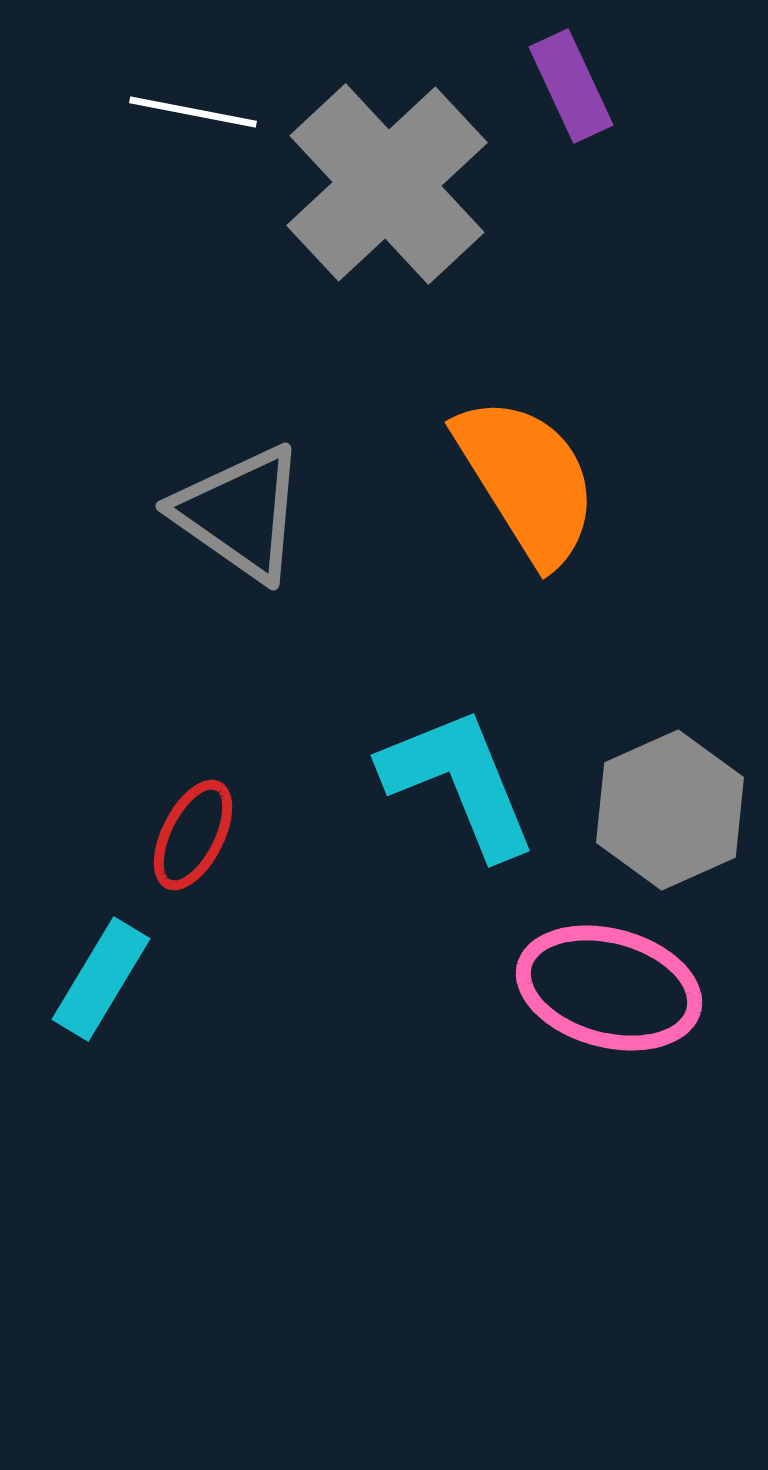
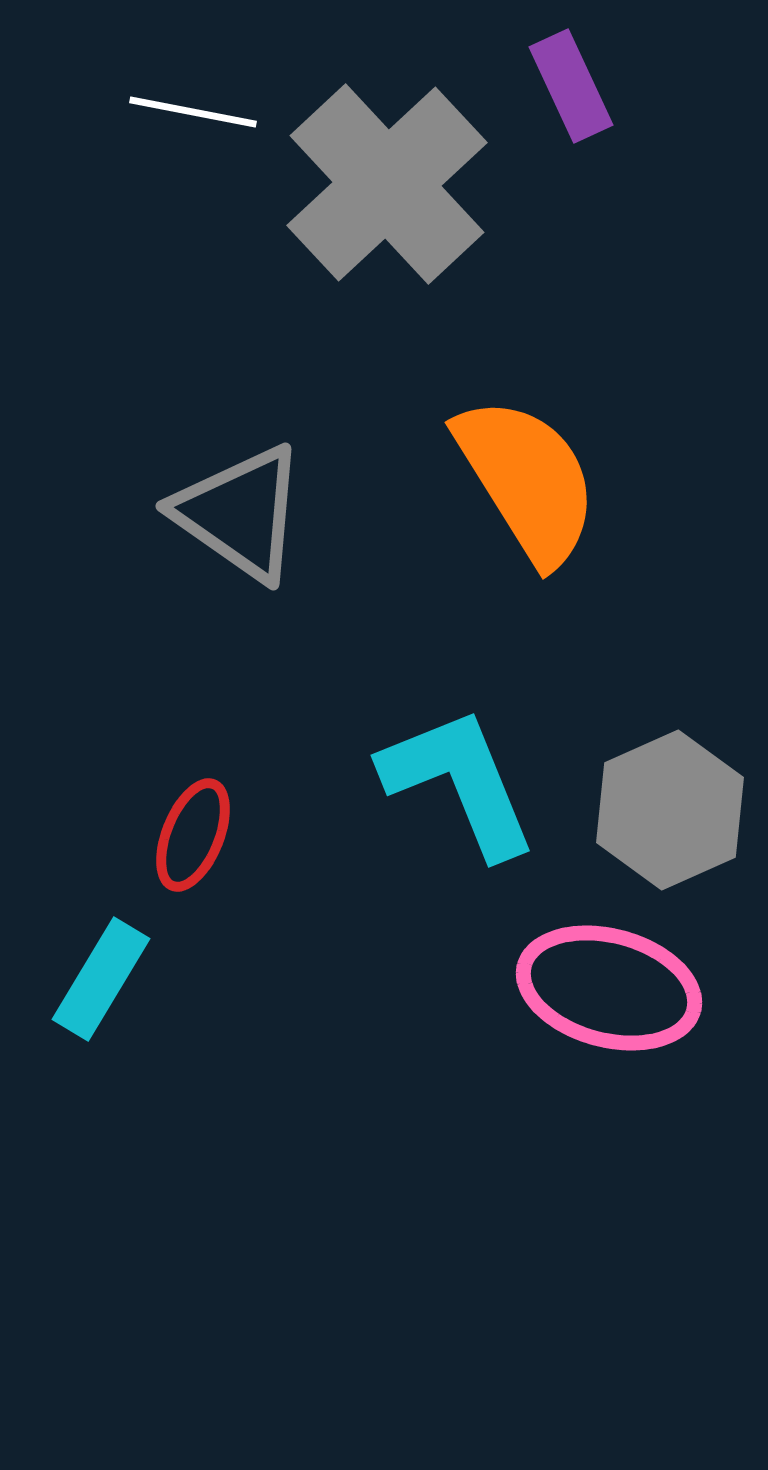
red ellipse: rotated 5 degrees counterclockwise
